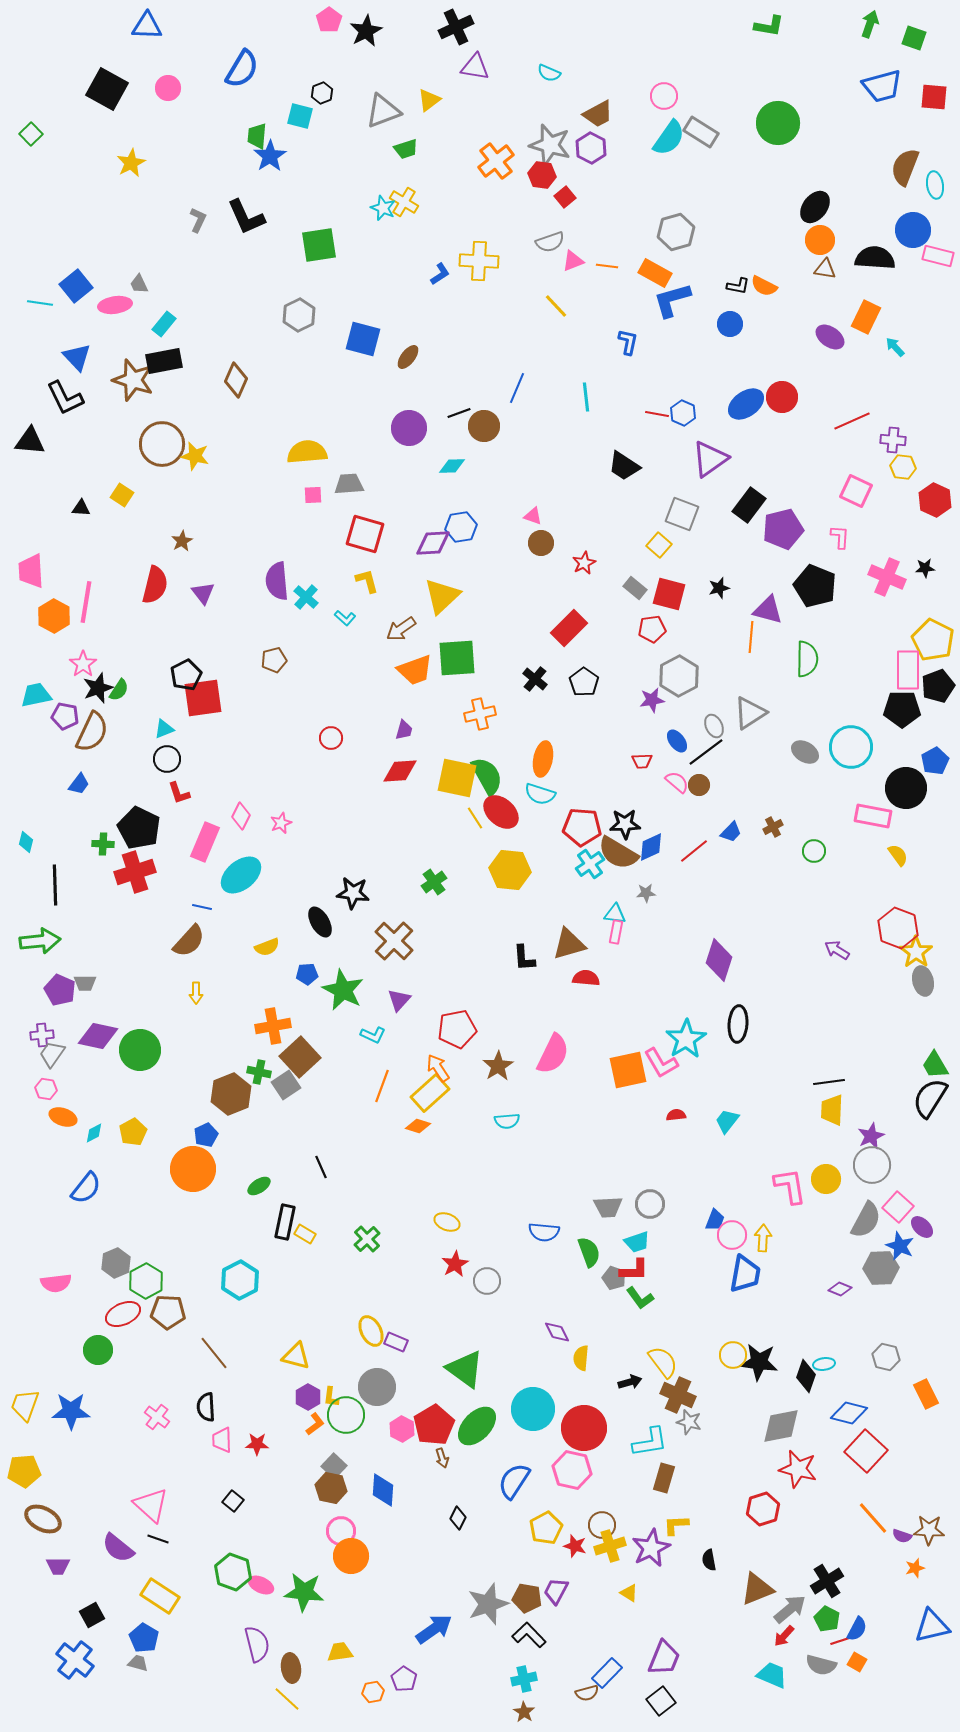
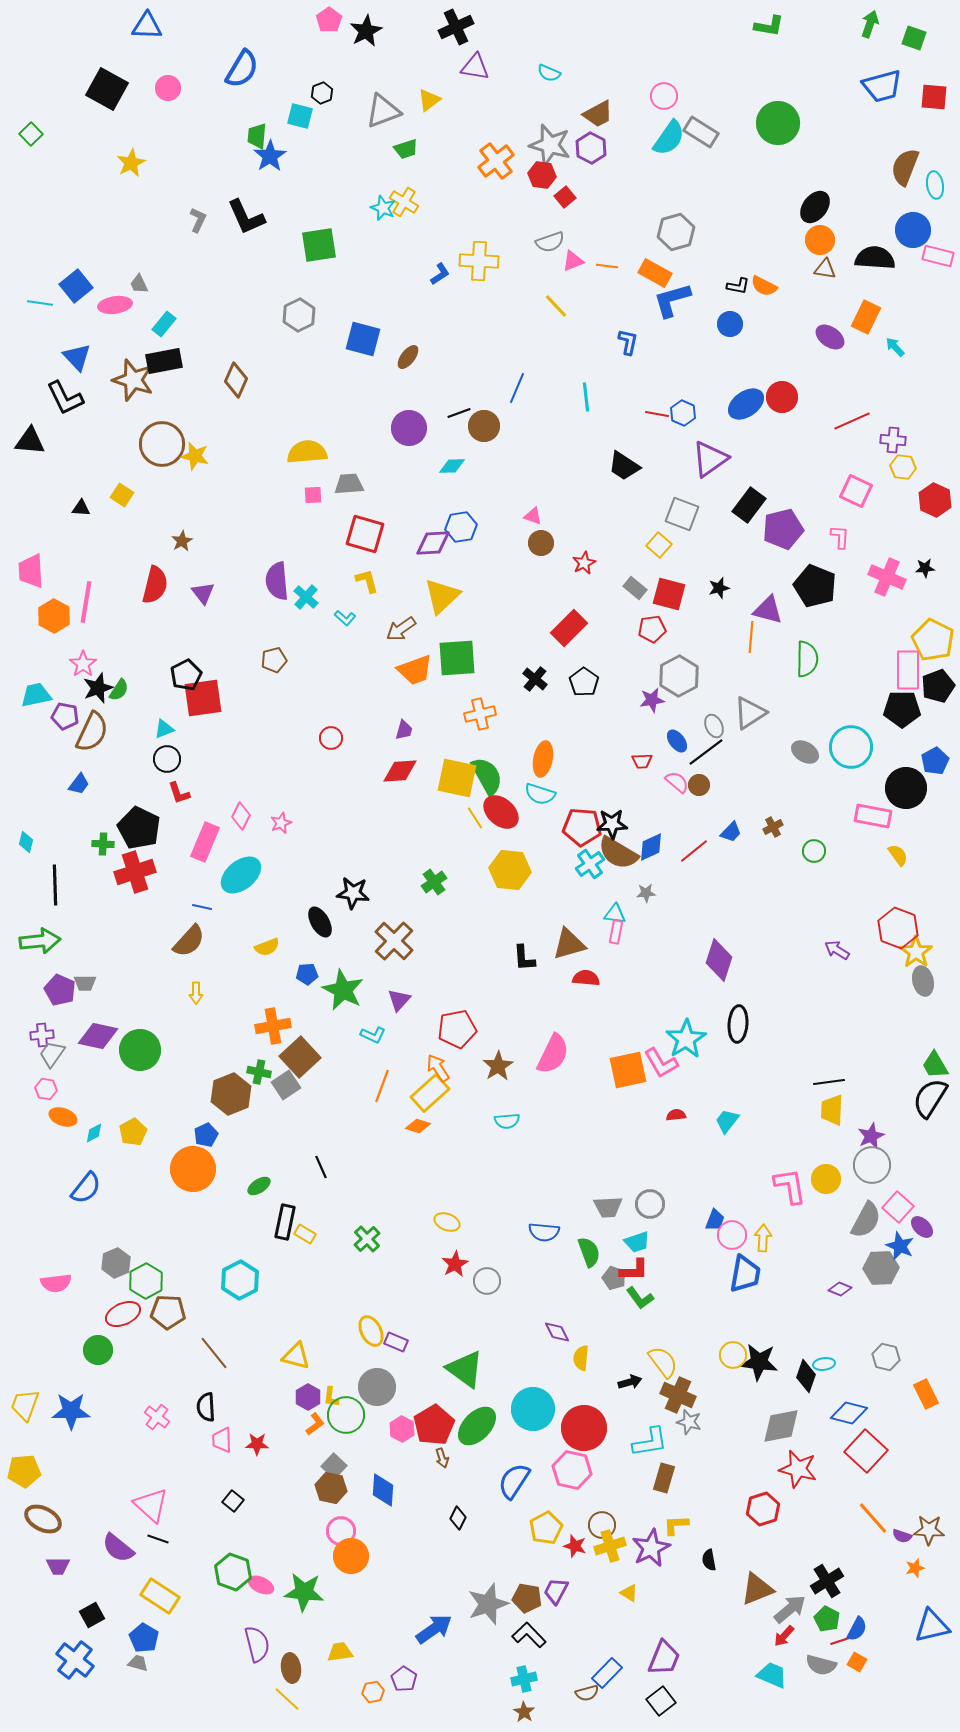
black star at (625, 824): moved 13 px left
